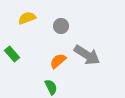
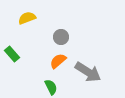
gray circle: moved 11 px down
gray arrow: moved 1 px right, 17 px down
